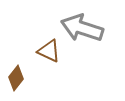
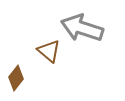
brown triangle: rotated 15 degrees clockwise
